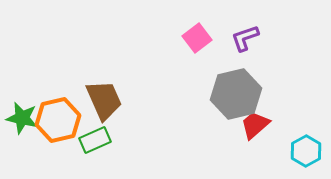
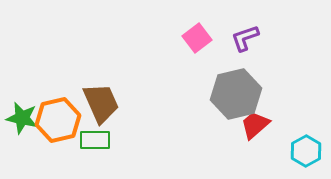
brown trapezoid: moved 3 px left, 3 px down
green rectangle: rotated 24 degrees clockwise
